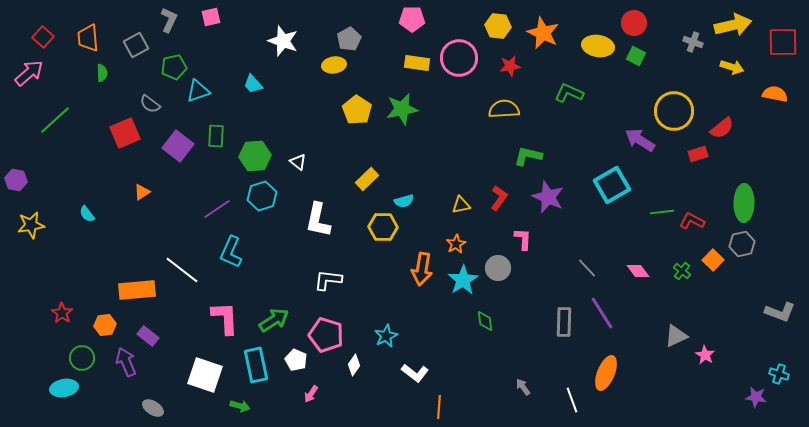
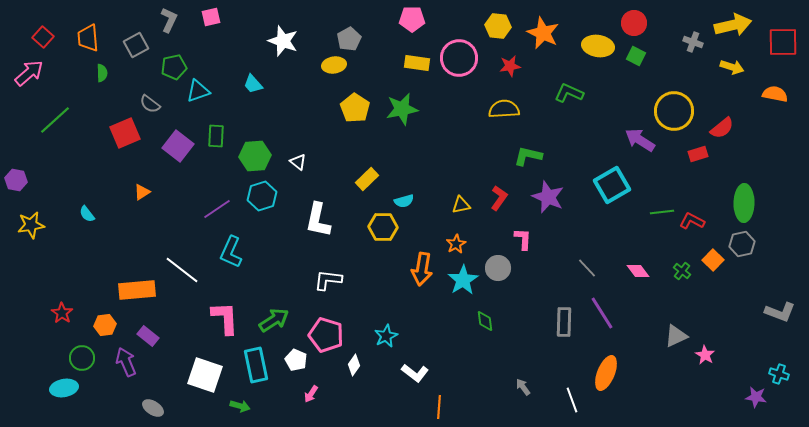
yellow pentagon at (357, 110): moved 2 px left, 2 px up
